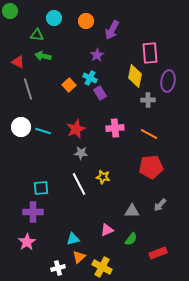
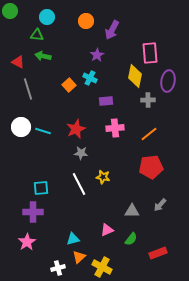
cyan circle: moved 7 px left, 1 px up
purple rectangle: moved 6 px right, 8 px down; rotated 64 degrees counterclockwise
orange line: rotated 66 degrees counterclockwise
